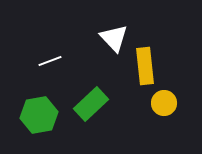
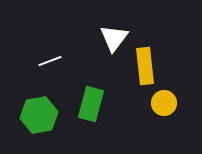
white triangle: rotated 20 degrees clockwise
green rectangle: rotated 32 degrees counterclockwise
